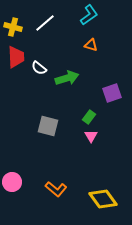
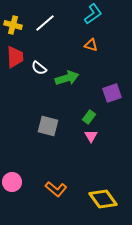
cyan L-shape: moved 4 px right, 1 px up
yellow cross: moved 2 px up
red trapezoid: moved 1 px left
